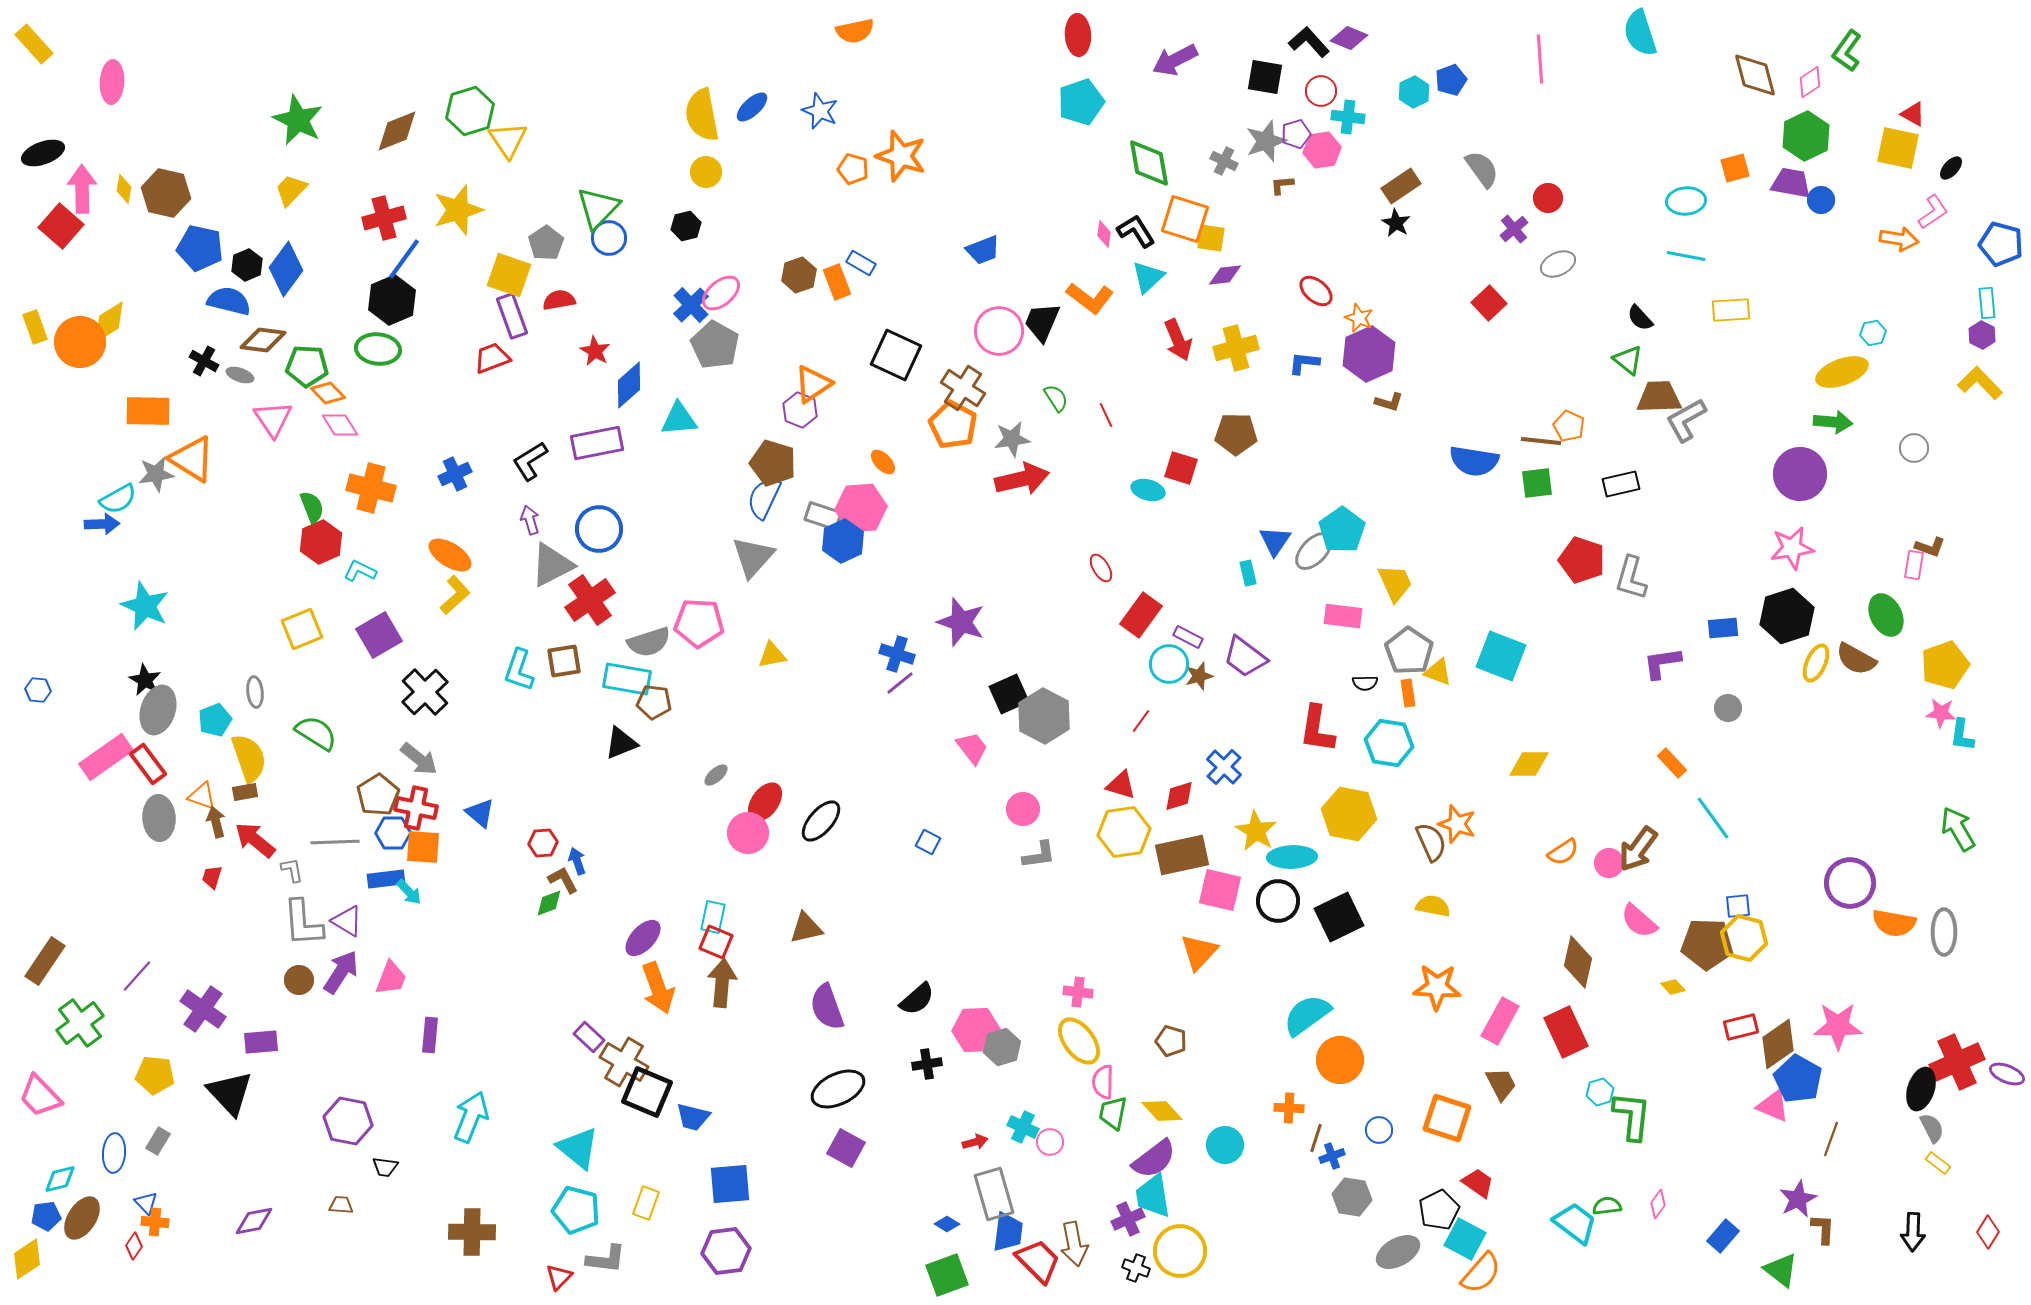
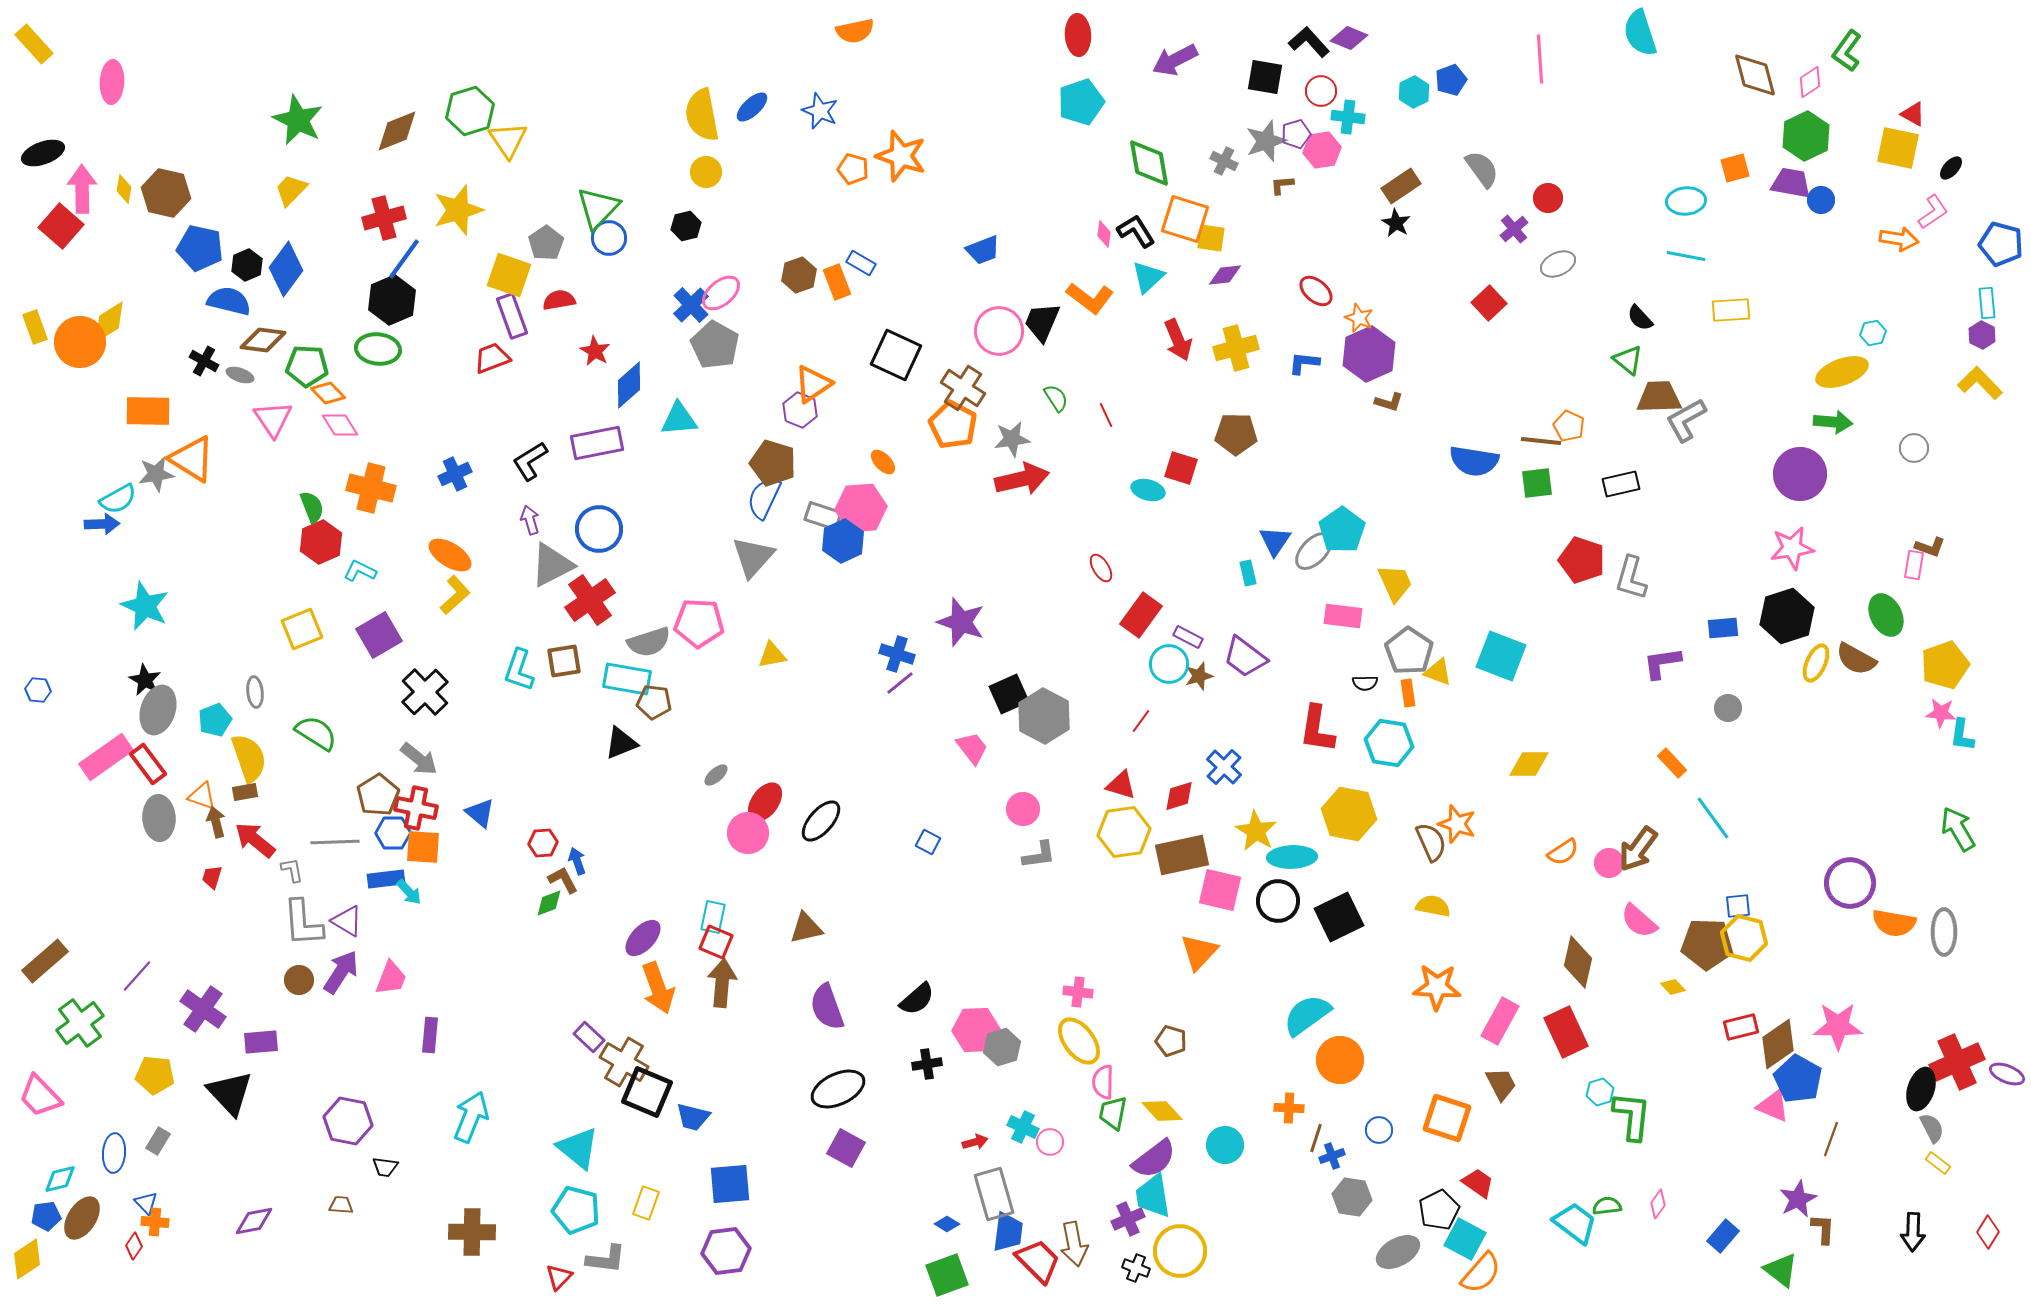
brown rectangle at (45, 961): rotated 15 degrees clockwise
